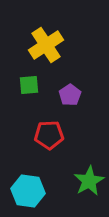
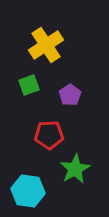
green square: rotated 15 degrees counterclockwise
green star: moved 14 px left, 12 px up
